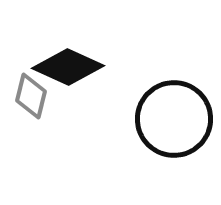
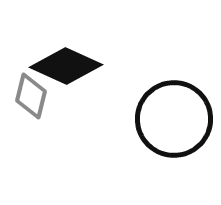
black diamond: moved 2 px left, 1 px up
